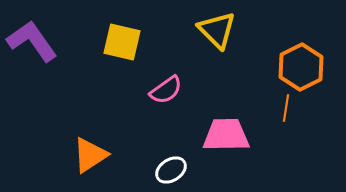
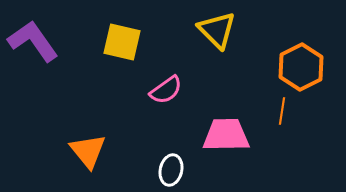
purple L-shape: moved 1 px right
orange line: moved 4 px left, 3 px down
orange triangle: moved 2 px left, 4 px up; rotated 36 degrees counterclockwise
white ellipse: rotated 44 degrees counterclockwise
